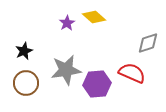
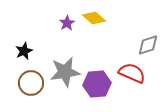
yellow diamond: moved 1 px down
gray diamond: moved 2 px down
gray star: moved 1 px left, 2 px down
brown circle: moved 5 px right
